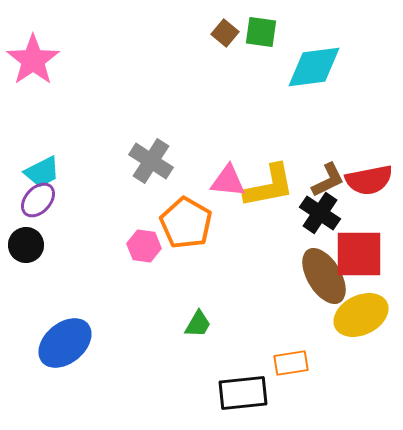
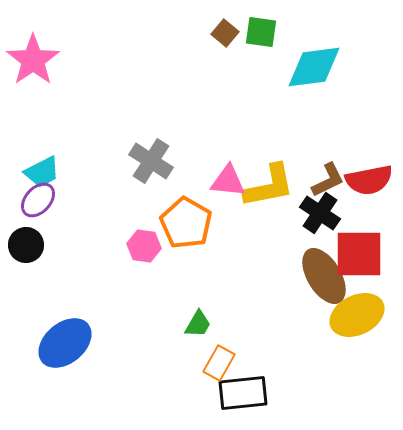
yellow ellipse: moved 4 px left
orange rectangle: moved 72 px left; rotated 52 degrees counterclockwise
